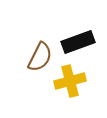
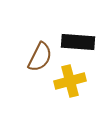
black rectangle: rotated 24 degrees clockwise
